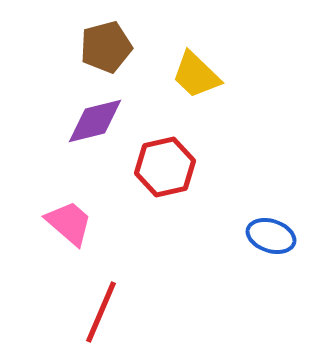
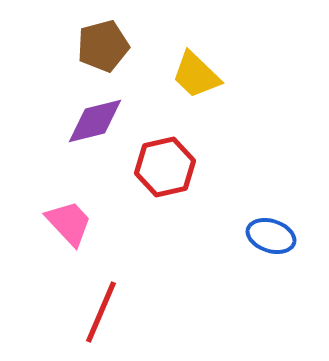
brown pentagon: moved 3 px left, 1 px up
pink trapezoid: rotated 6 degrees clockwise
